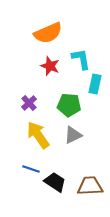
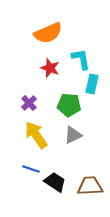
red star: moved 2 px down
cyan rectangle: moved 3 px left
yellow arrow: moved 2 px left
